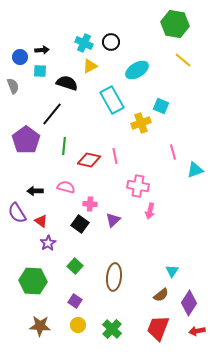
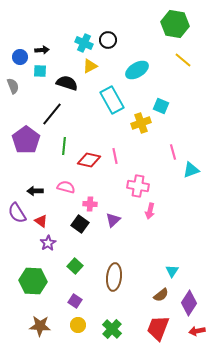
black circle at (111, 42): moved 3 px left, 2 px up
cyan triangle at (195, 170): moved 4 px left
